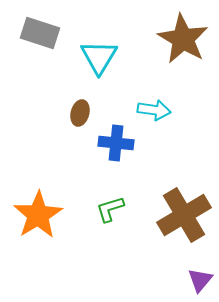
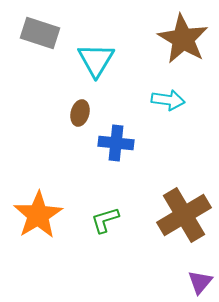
cyan triangle: moved 3 px left, 3 px down
cyan arrow: moved 14 px right, 10 px up
green L-shape: moved 5 px left, 11 px down
purple triangle: moved 2 px down
